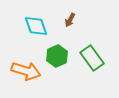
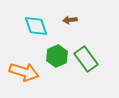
brown arrow: rotated 56 degrees clockwise
green rectangle: moved 6 px left, 1 px down
orange arrow: moved 2 px left, 1 px down
